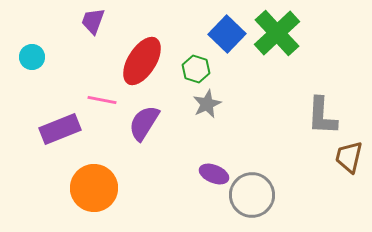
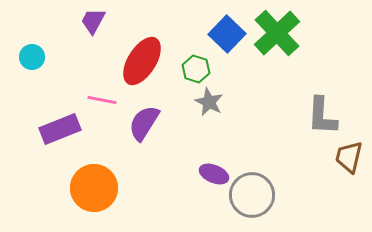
purple trapezoid: rotated 8 degrees clockwise
gray star: moved 2 px right, 2 px up; rotated 20 degrees counterclockwise
